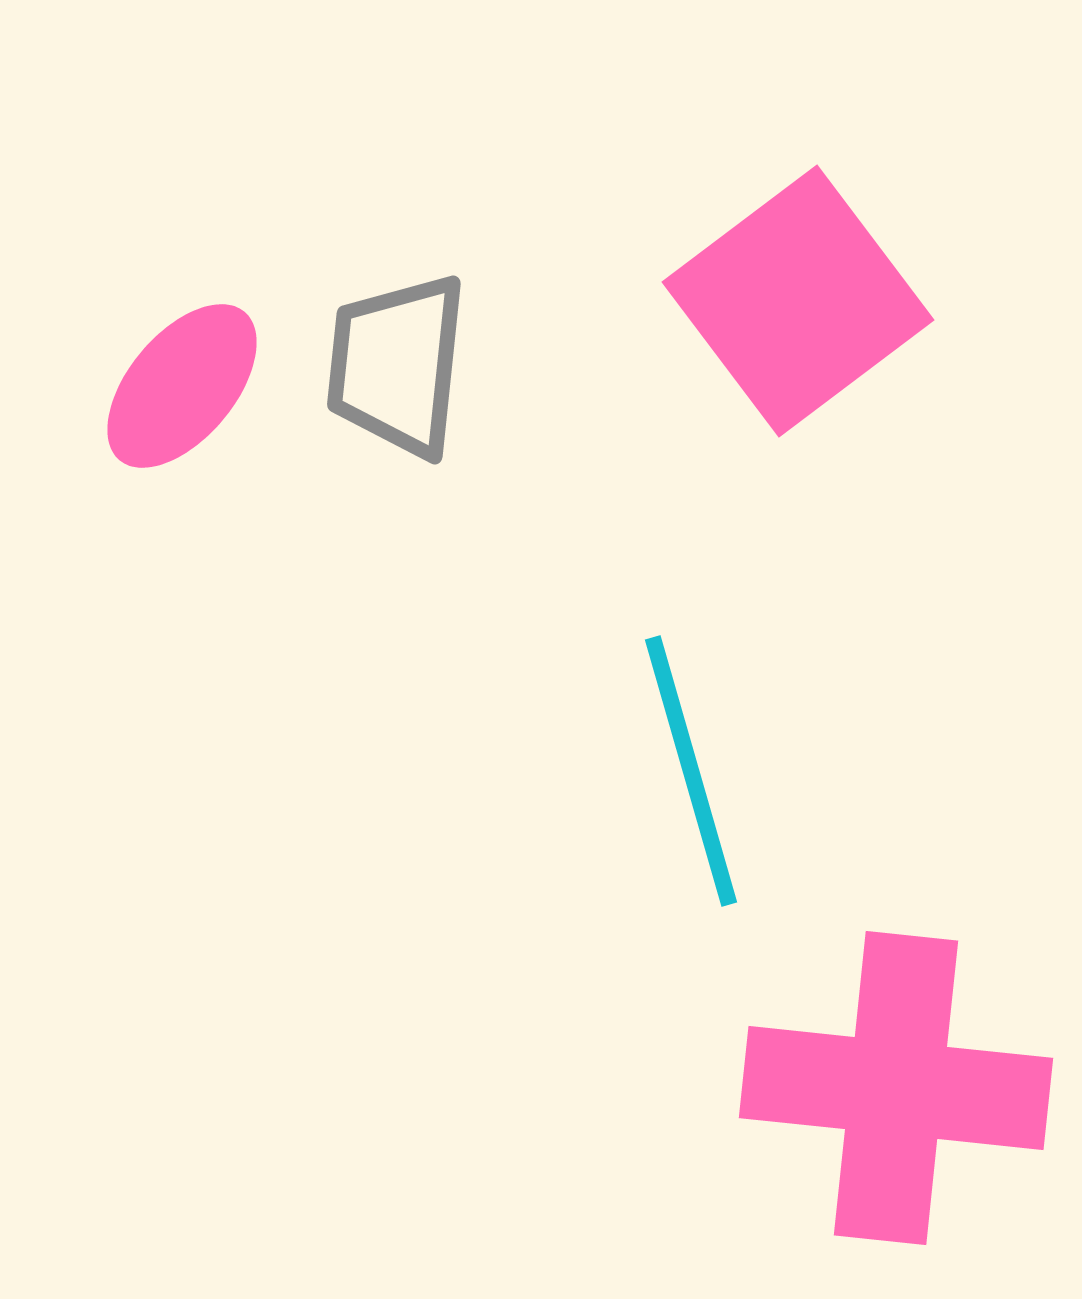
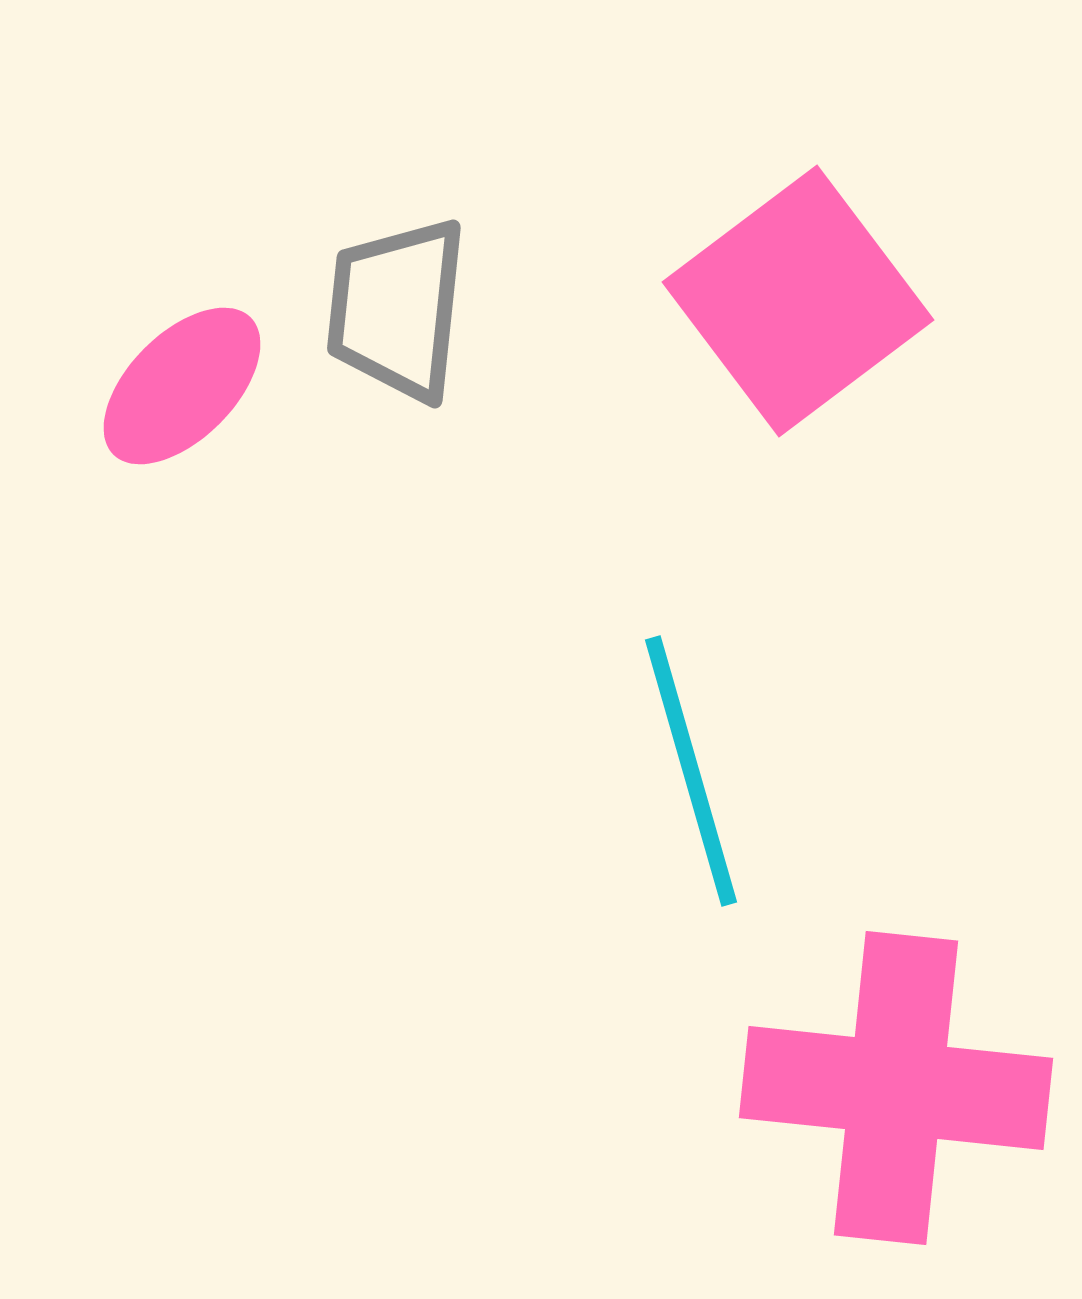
gray trapezoid: moved 56 px up
pink ellipse: rotated 5 degrees clockwise
